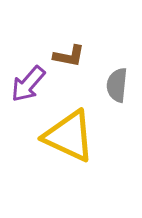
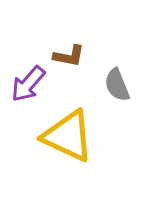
gray semicircle: rotated 28 degrees counterclockwise
yellow triangle: moved 1 px left
